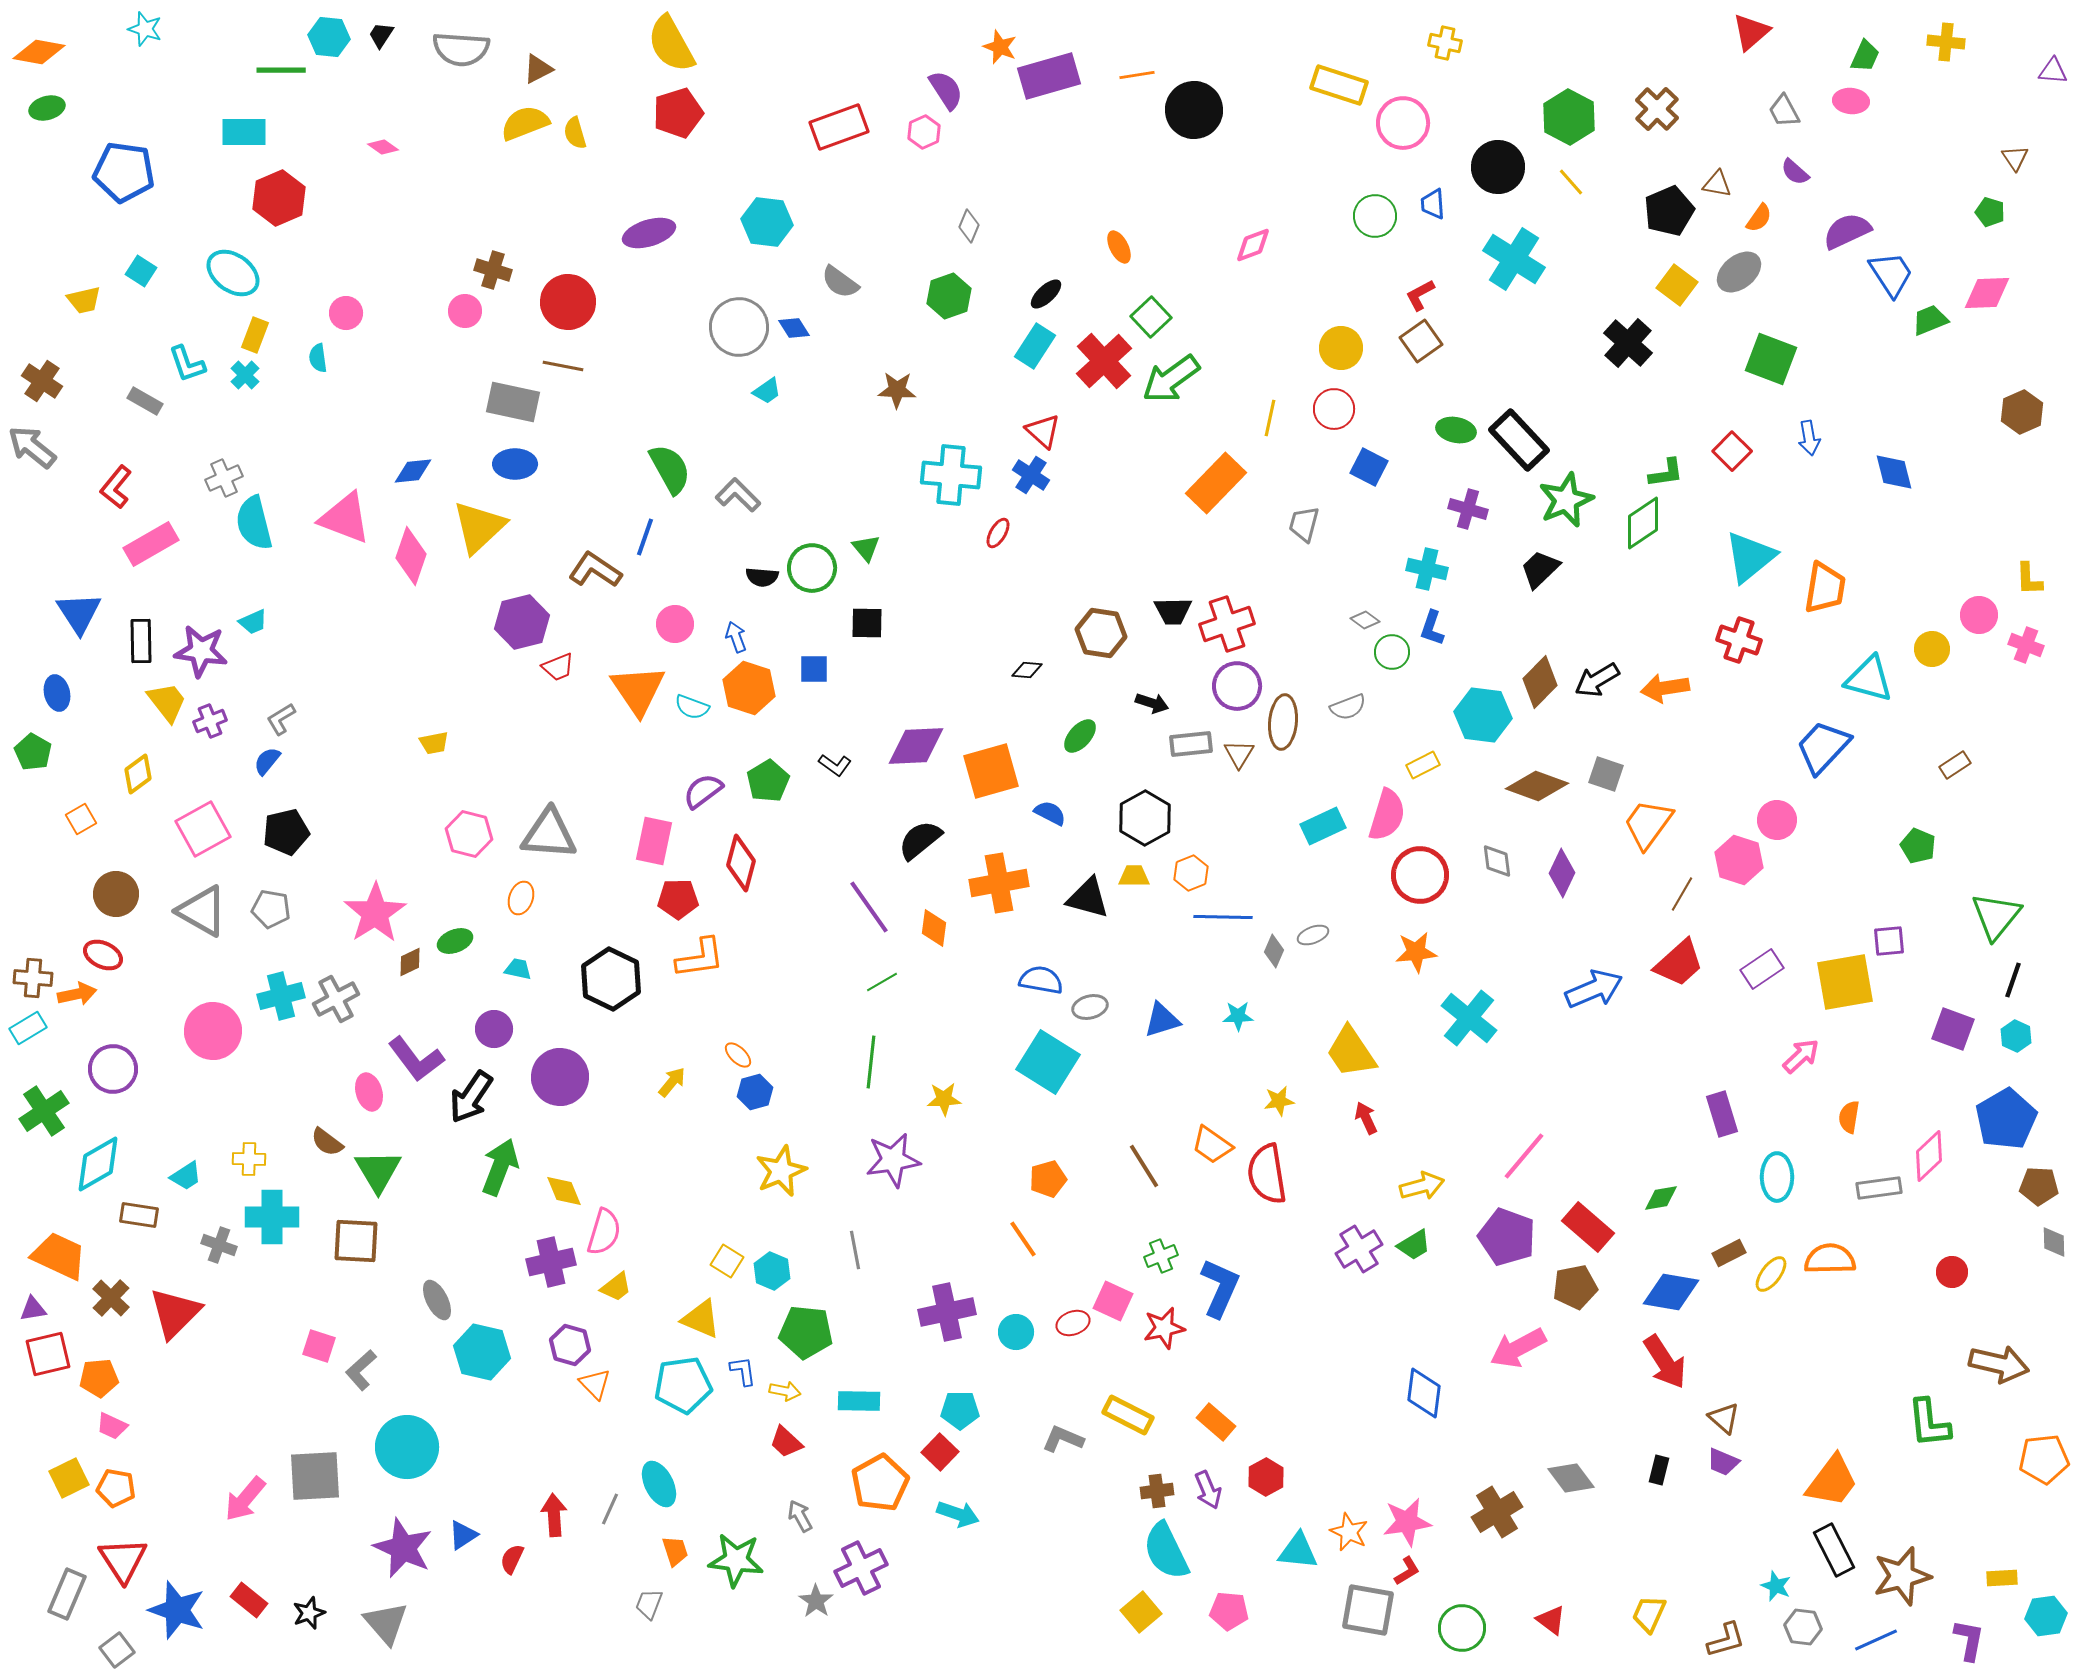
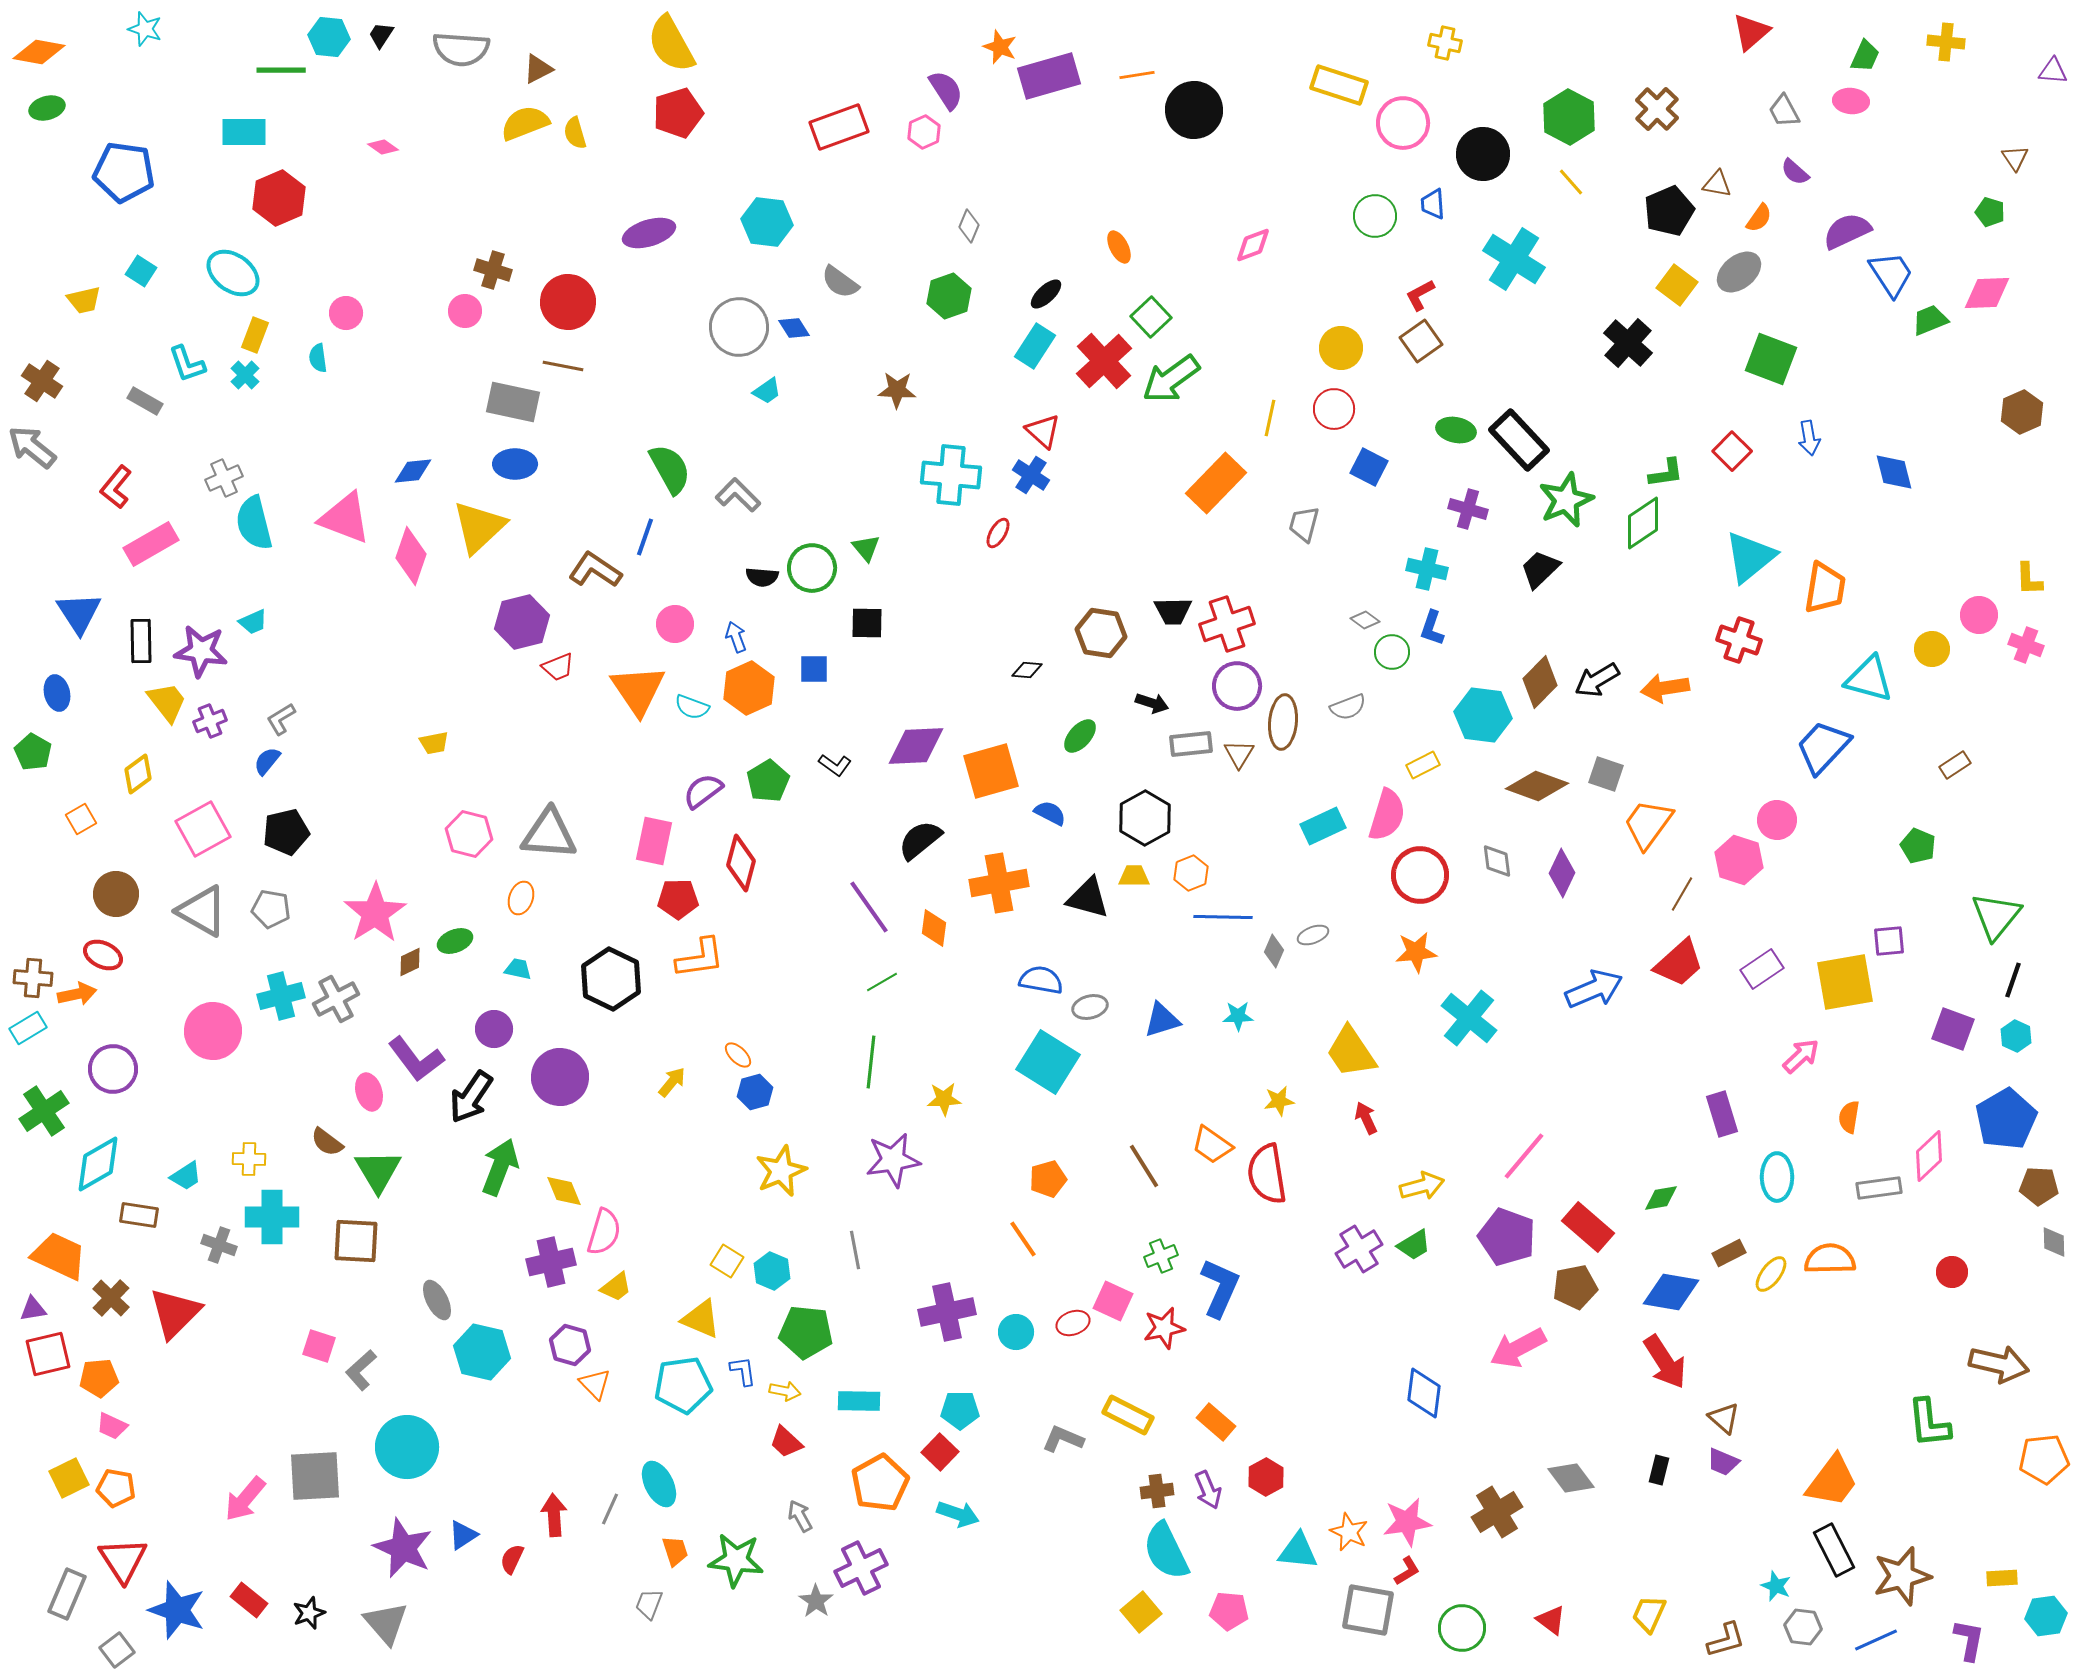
black circle at (1498, 167): moved 15 px left, 13 px up
orange hexagon at (749, 688): rotated 18 degrees clockwise
